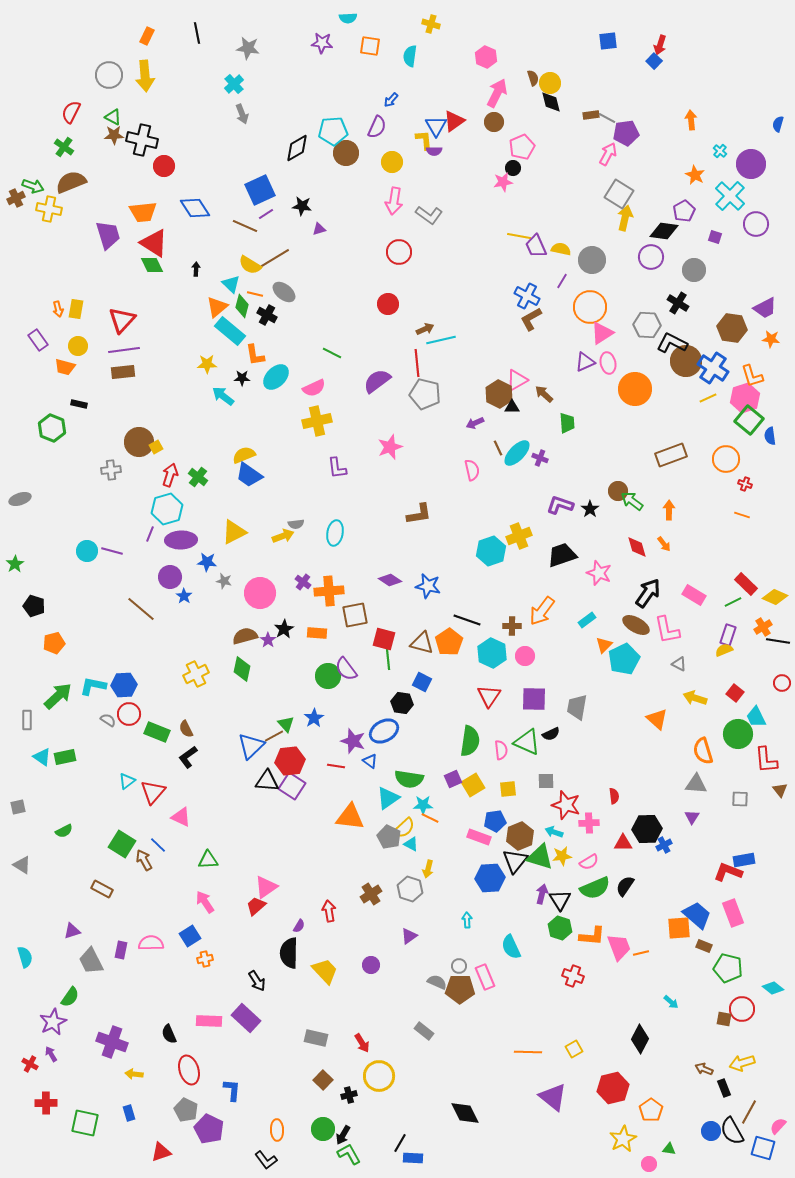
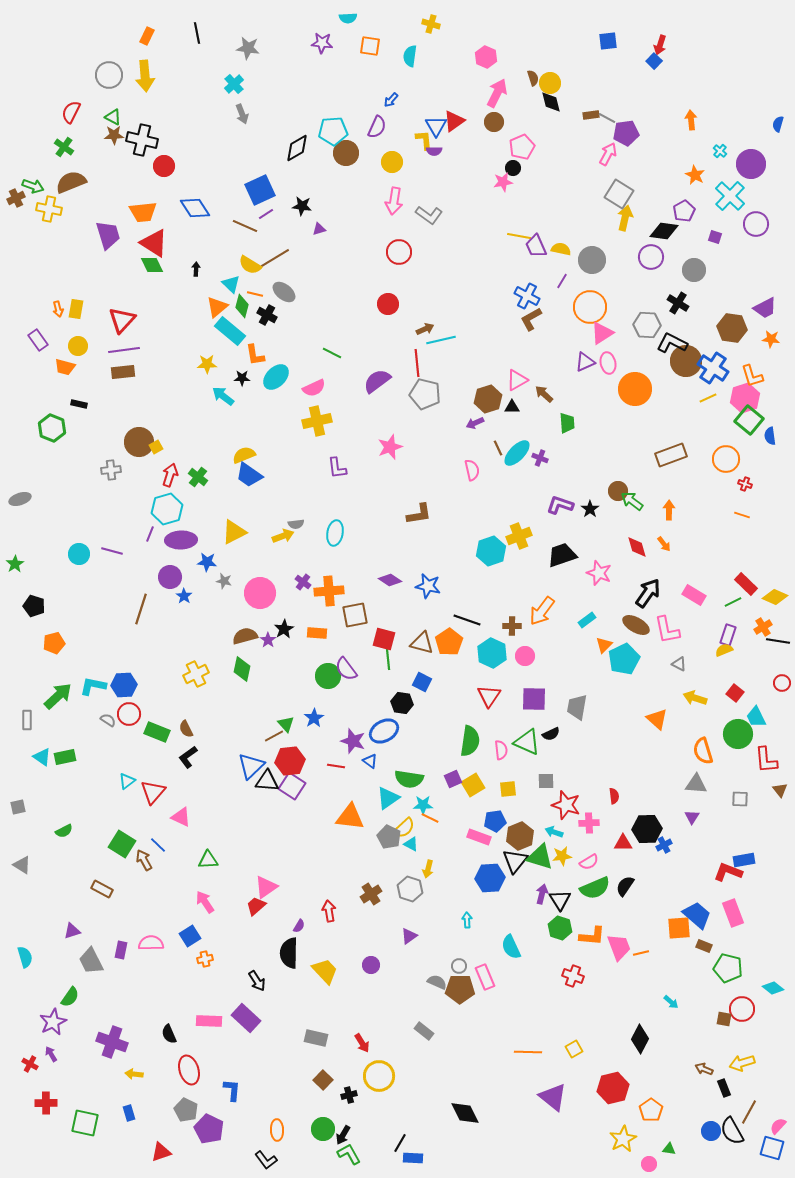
brown hexagon at (499, 394): moved 11 px left, 5 px down; rotated 16 degrees clockwise
cyan circle at (87, 551): moved 8 px left, 3 px down
brown line at (141, 609): rotated 68 degrees clockwise
blue triangle at (251, 746): moved 20 px down
blue square at (763, 1148): moved 9 px right
